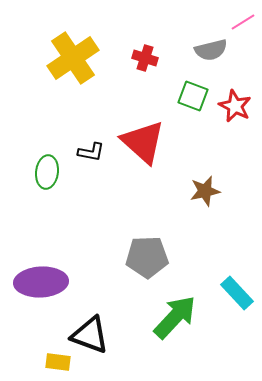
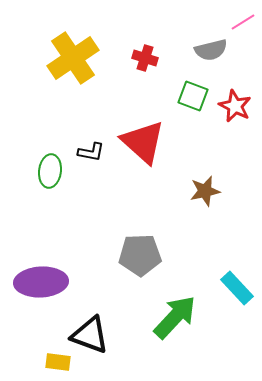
green ellipse: moved 3 px right, 1 px up
gray pentagon: moved 7 px left, 2 px up
cyan rectangle: moved 5 px up
